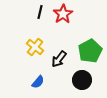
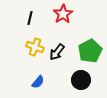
black line: moved 10 px left, 6 px down
yellow cross: rotated 18 degrees counterclockwise
black arrow: moved 2 px left, 7 px up
black circle: moved 1 px left
